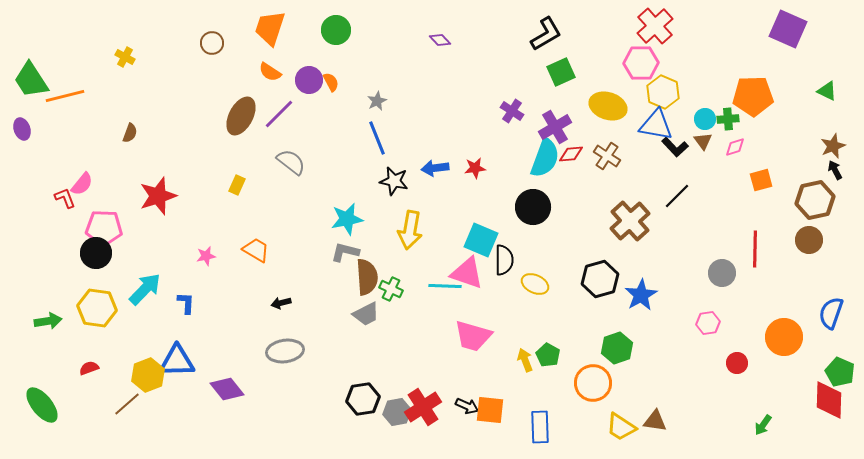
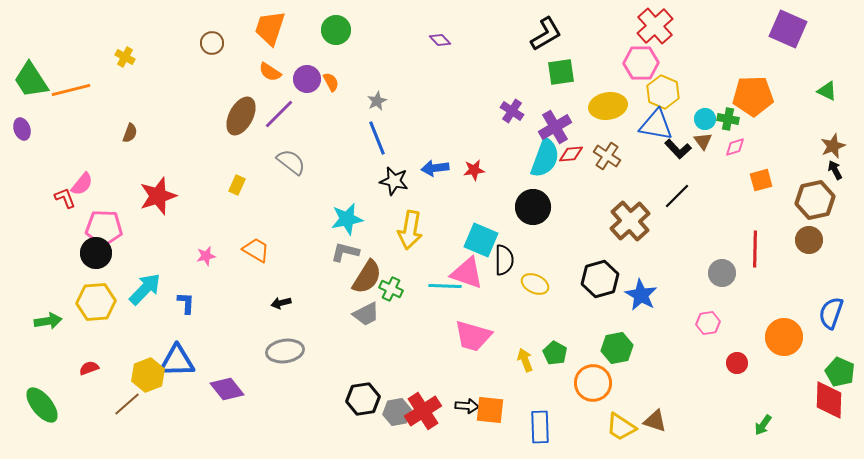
green square at (561, 72): rotated 16 degrees clockwise
purple circle at (309, 80): moved 2 px left, 1 px up
orange line at (65, 96): moved 6 px right, 6 px up
yellow ellipse at (608, 106): rotated 27 degrees counterclockwise
green cross at (728, 119): rotated 15 degrees clockwise
black L-shape at (675, 147): moved 3 px right, 2 px down
red star at (475, 168): moved 1 px left, 2 px down
brown semicircle at (367, 277): rotated 36 degrees clockwise
blue star at (641, 295): rotated 12 degrees counterclockwise
yellow hexagon at (97, 308): moved 1 px left, 6 px up; rotated 12 degrees counterclockwise
green hexagon at (617, 348): rotated 8 degrees clockwise
green pentagon at (548, 355): moved 7 px right, 2 px up
black arrow at (467, 406): rotated 20 degrees counterclockwise
red cross at (423, 407): moved 4 px down
brown triangle at (655, 421): rotated 10 degrees clockwise
